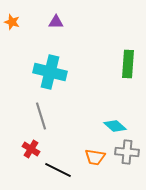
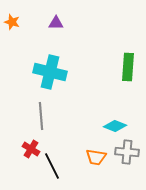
purple triangle: moved 1 px down
green rectangle: moved 3 px down
gray line: rotated 12 degrees clockwise
cyan diamond: rotated 20 degrees counterclockwise
orange trapezoid: moved 1 px right
black line: moved 6 px left, 4 px up; rotated 36 degrees clockwise
